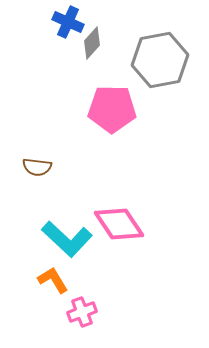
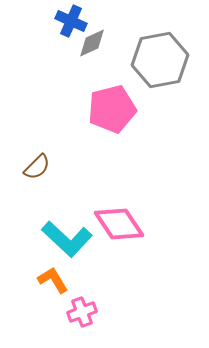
blue cross: moved 3 px right, 1 px up
gray diamond: rotated 24 degrees clockwise
pink pentagon: rotated 15 degrees counterclockwise
brown semicircle: rotated 52 degrees counterclockwise
